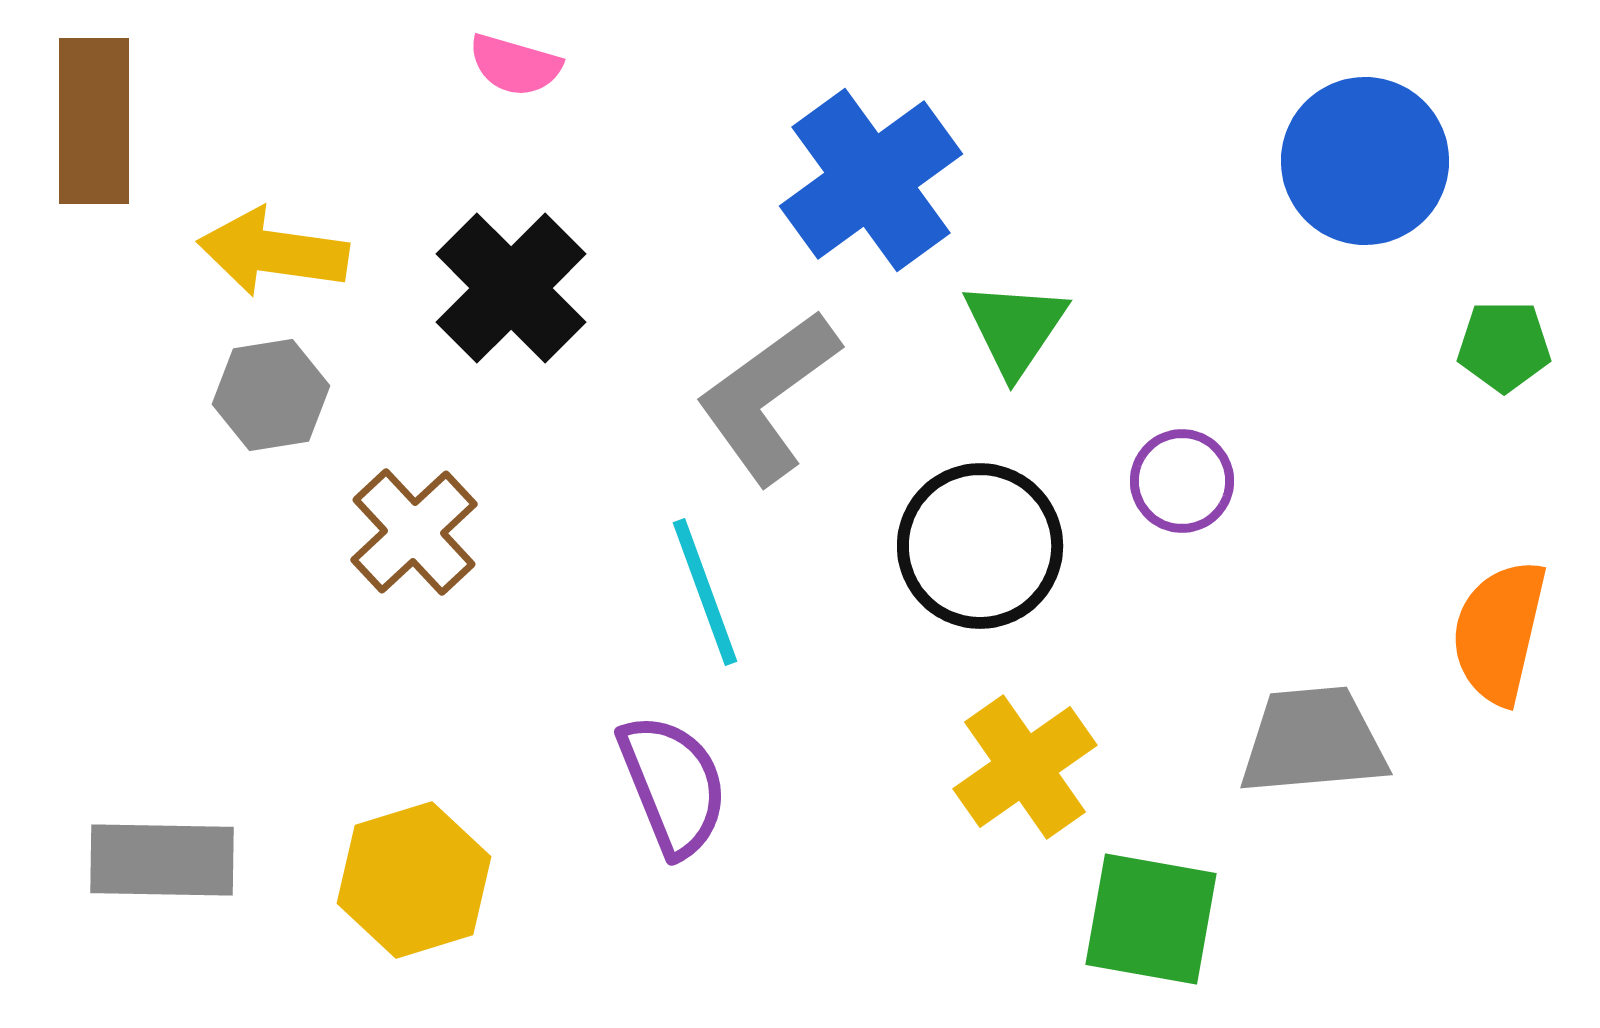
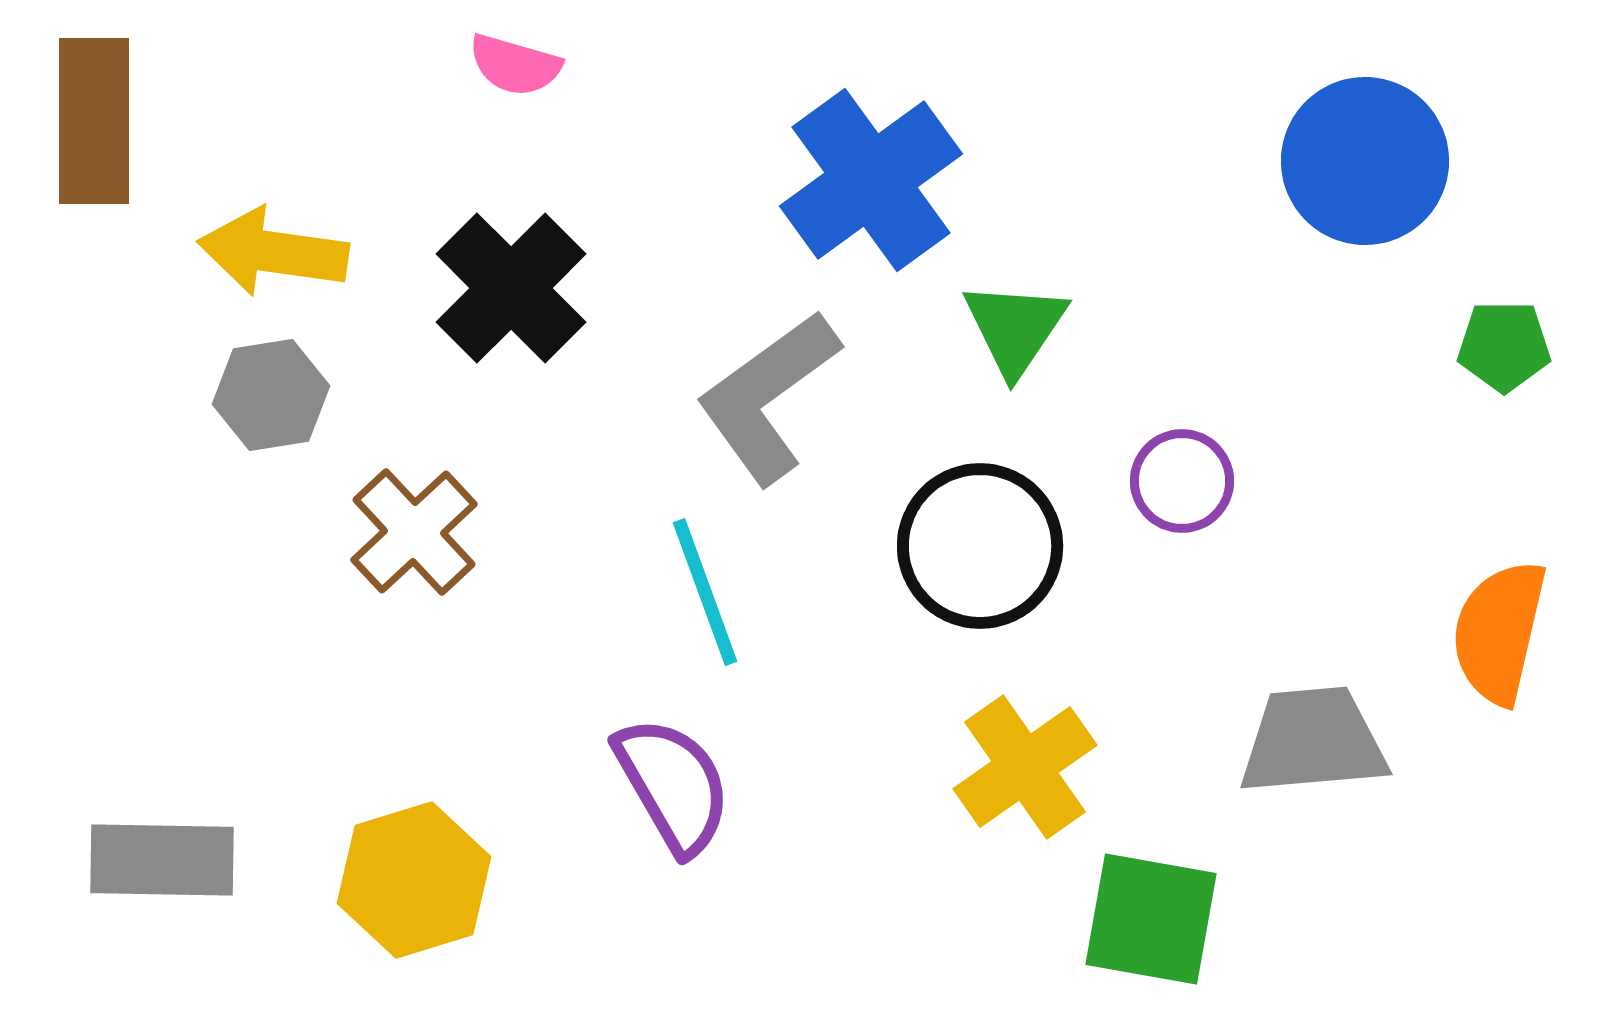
purple semicircle: rotated 8 degrees counterclockwise
